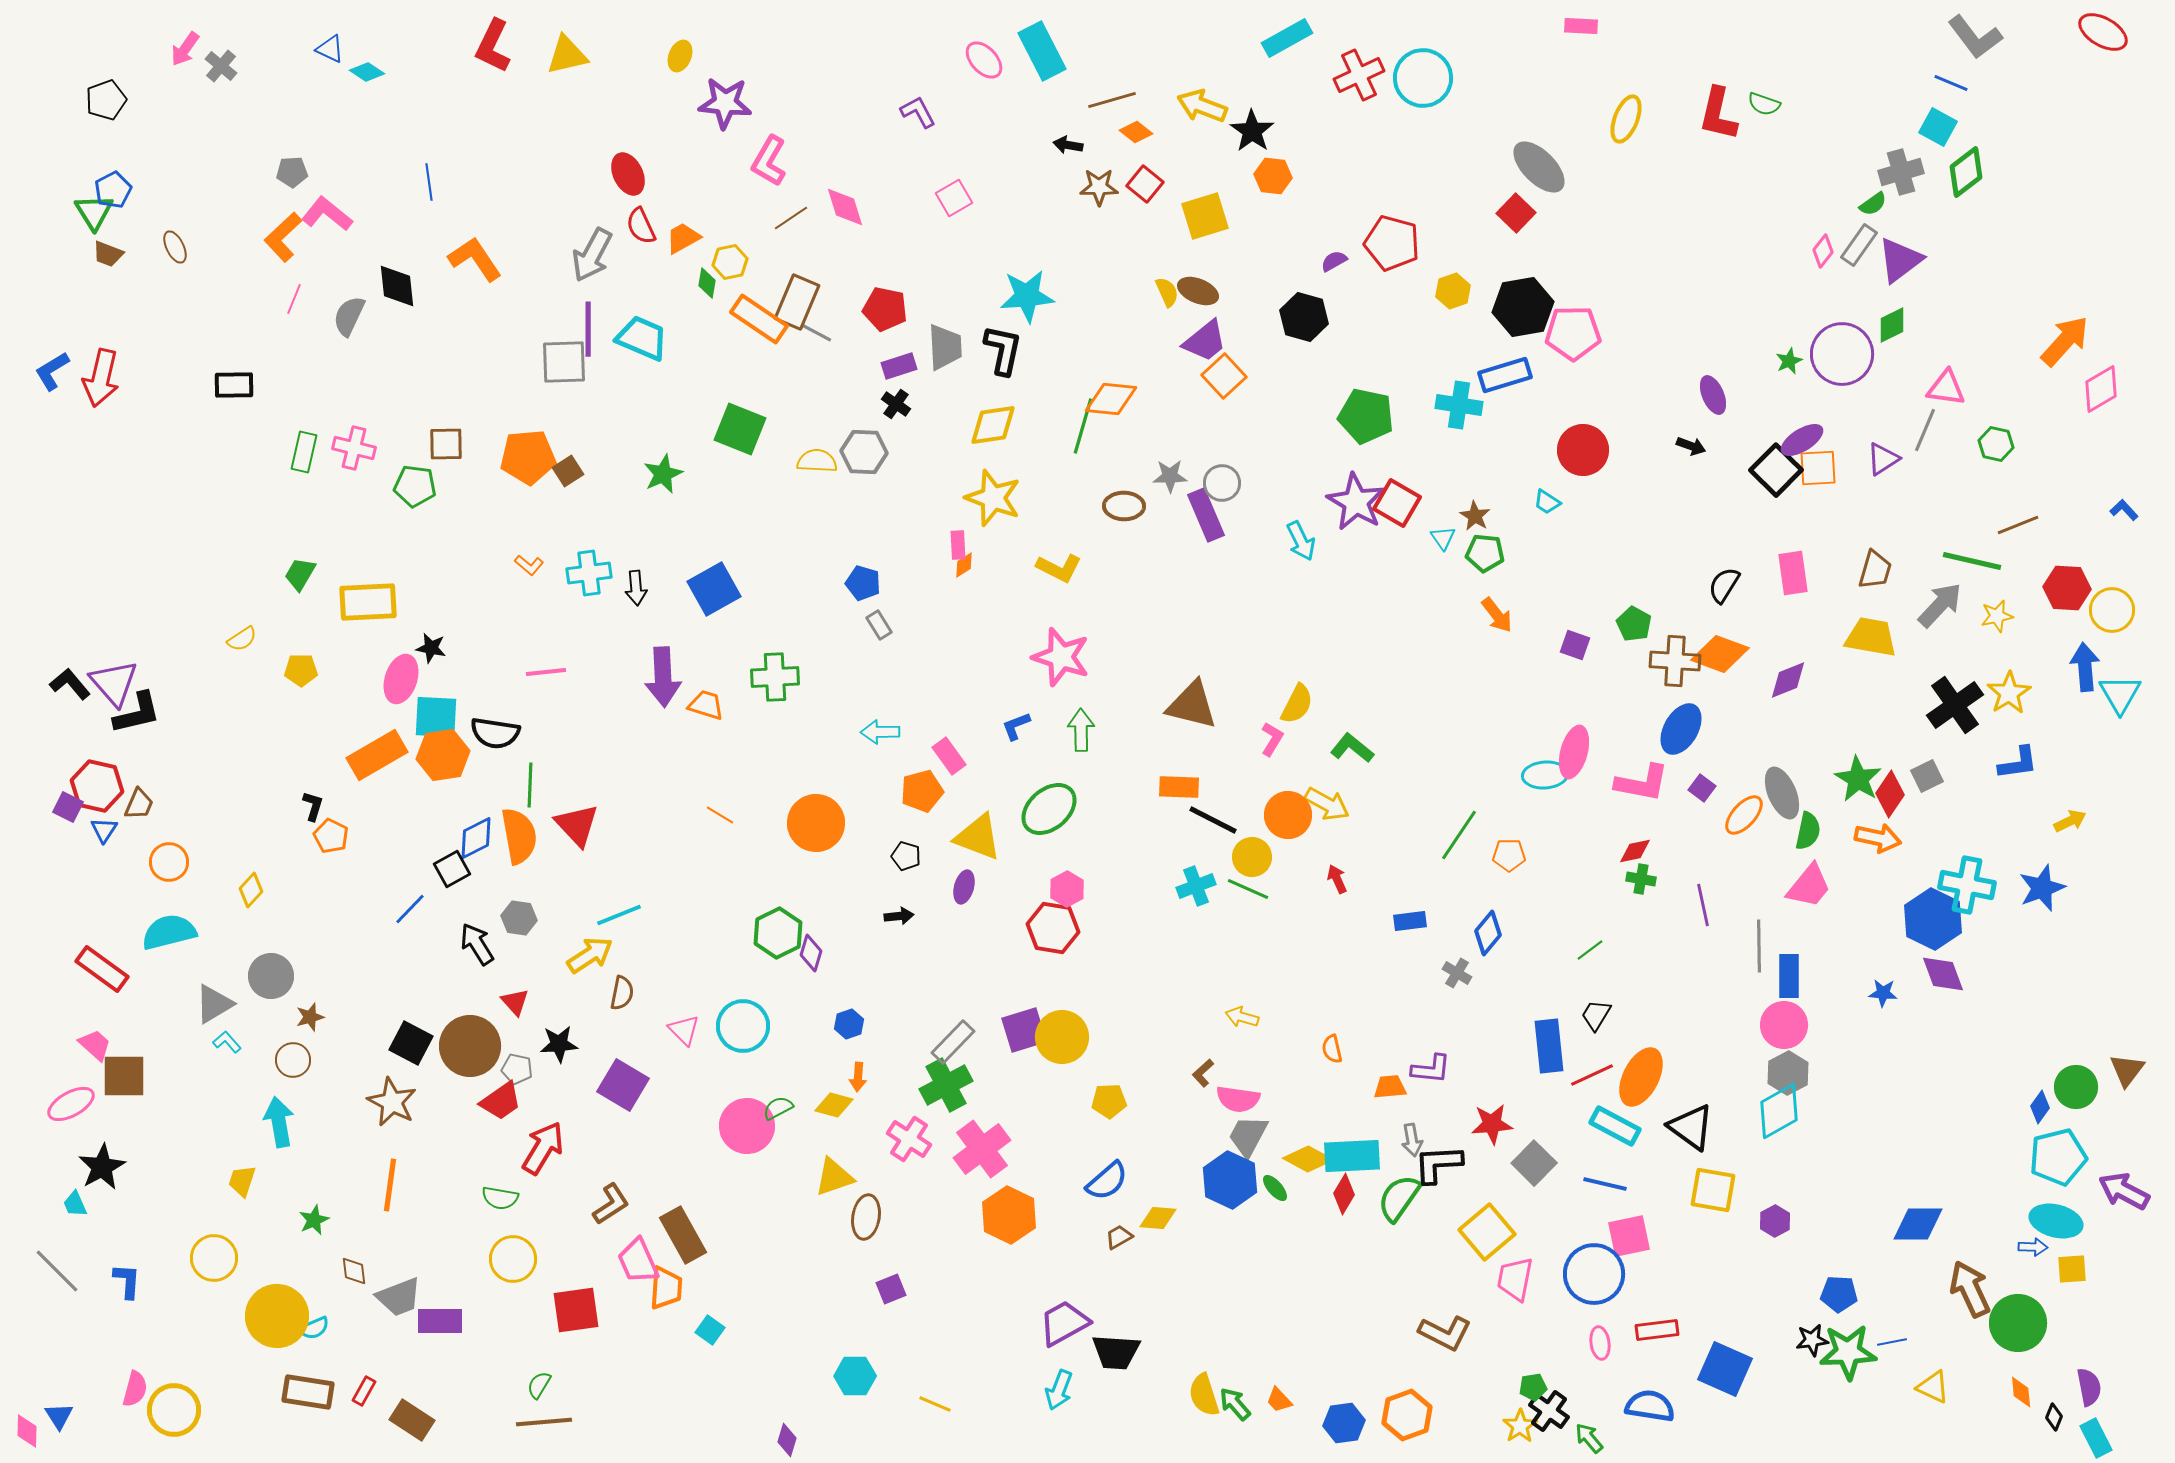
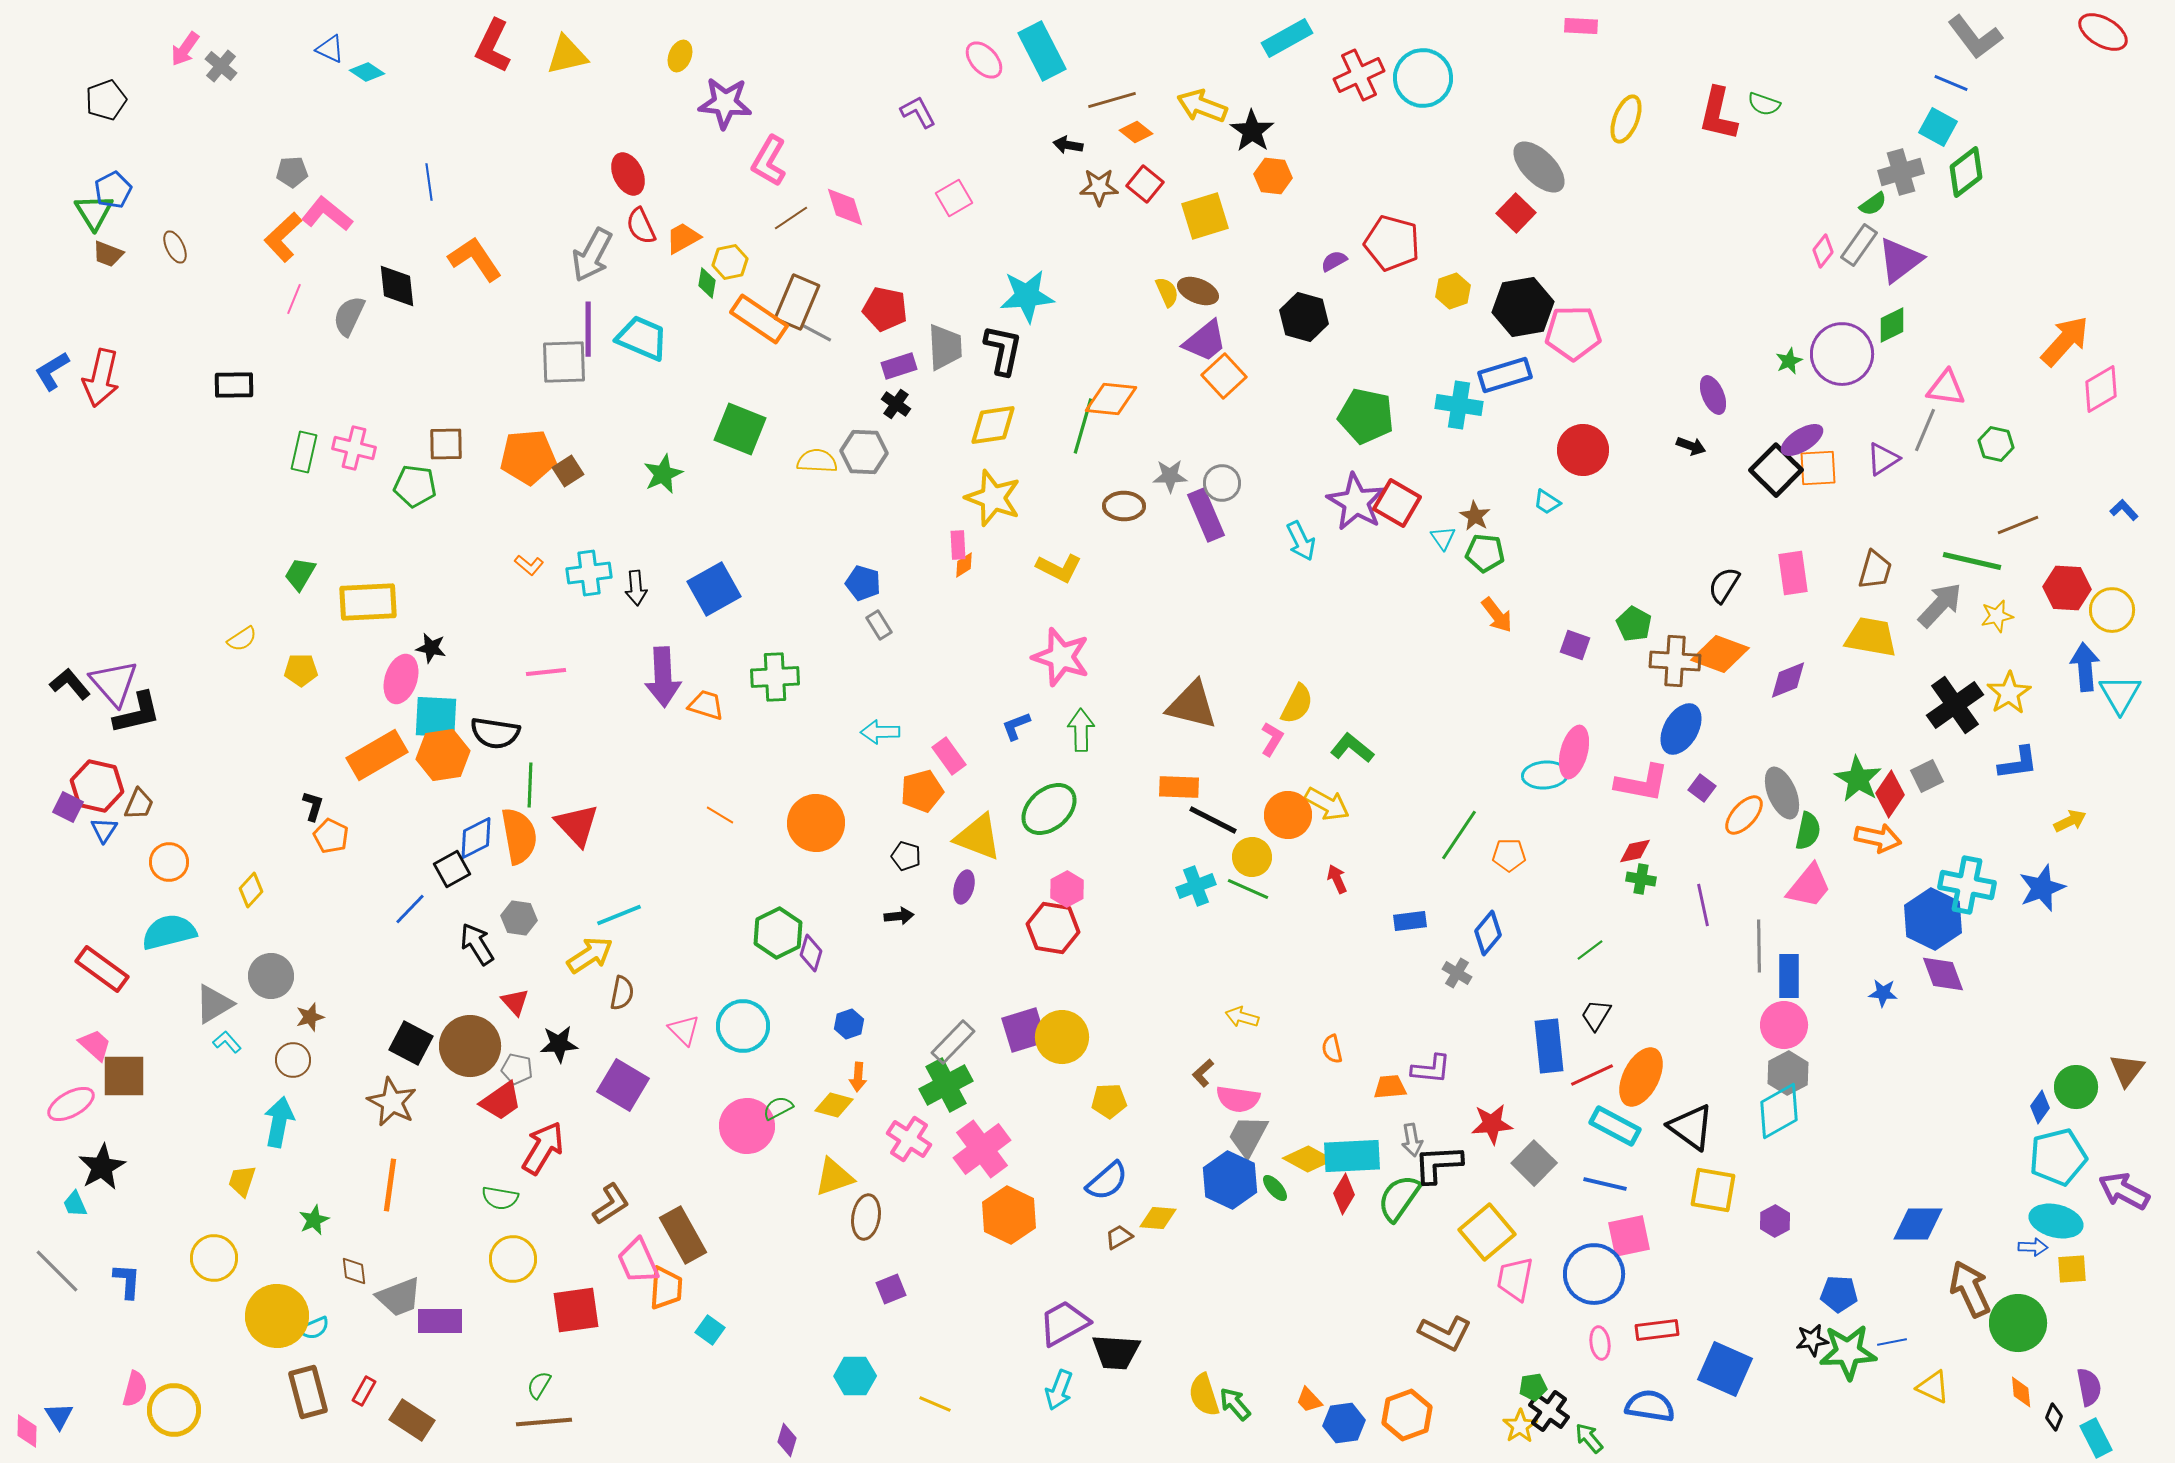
cyan arrow at (279, 1122): rotated 21 degrees clockwise
brown rectangle at (308, 1392): rotated 66 degrees clockwise
orange trapezoid at (1279, 1400): moved 30 px right
